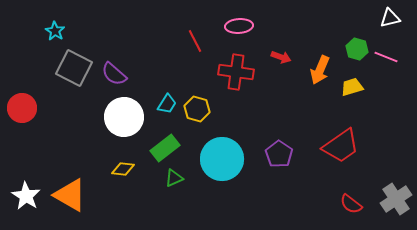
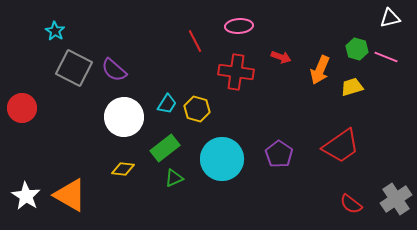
purple semicircle: moved 4 px up
